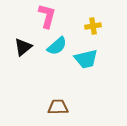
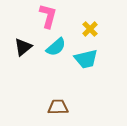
pink L-shape: moved 1 px right
yellow cross: moved 3 px left, 3 px down; rotated 35 degrees counterclockwise
cyan semicircle: moved 1 px left, 1 px down
